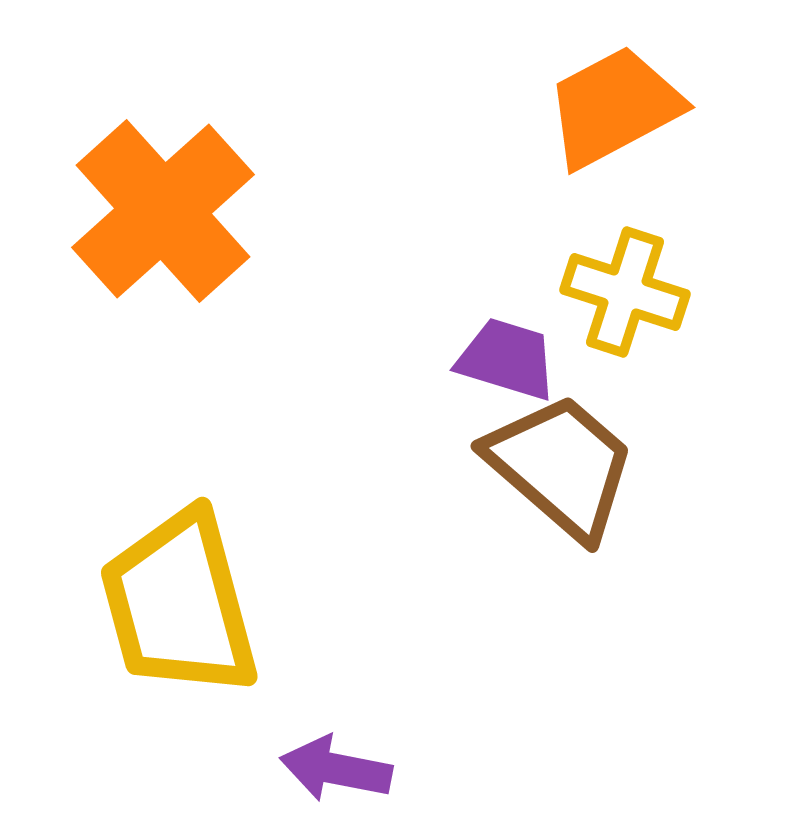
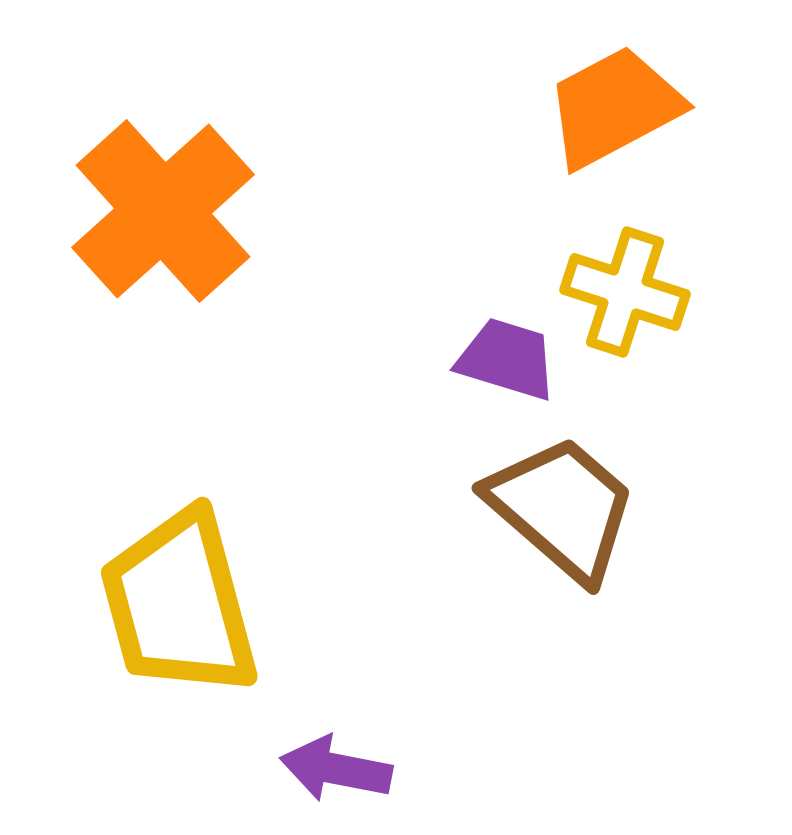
brown trapezoid: moved 1 px right, 42 px down
